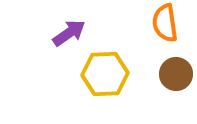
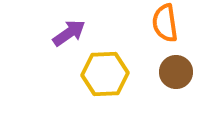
brown circle: moved 2 px up
